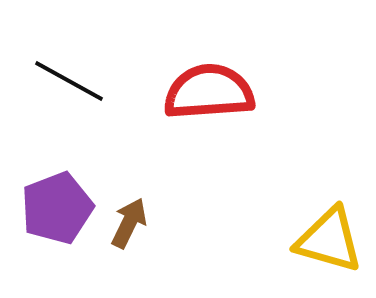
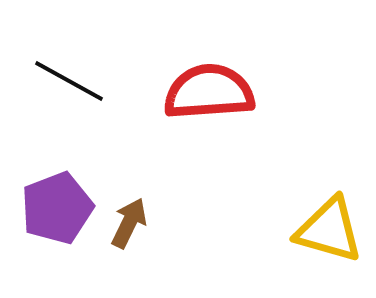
yellow triangle: moved 10 px up
